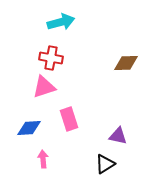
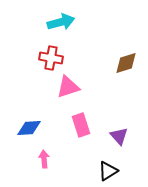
brown diamond: rotated 15 degrees counterclockwise
pink triangle: moved 24 px right
pink rectangle: moved 12 px right, 6 px down
purple triangle: moved 1 px right; rotated 36 degrees clockwise
pink arrow: moved 1 px right
black triangle: moved 3 px right, 7 px down
